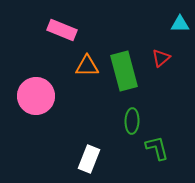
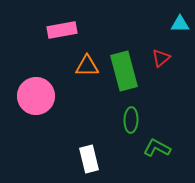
pink rectangle: rotated 32 degrees counterclockwise
green ellipse: moved 1 px left, 1 px up
green L-shape: rotated 48 degrees counterclockwise
white rectangle: rotated 36 degrees counterclockwise
